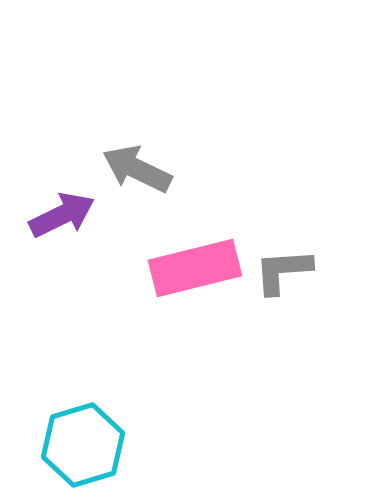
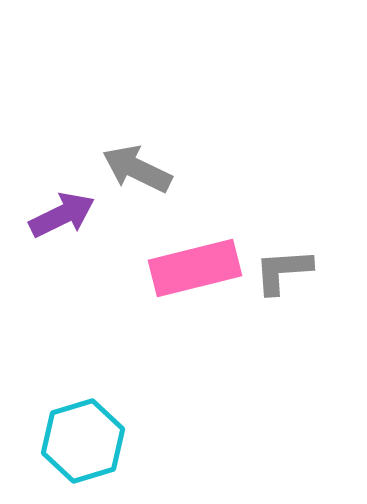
cyan hexagon: moved 4 px up
